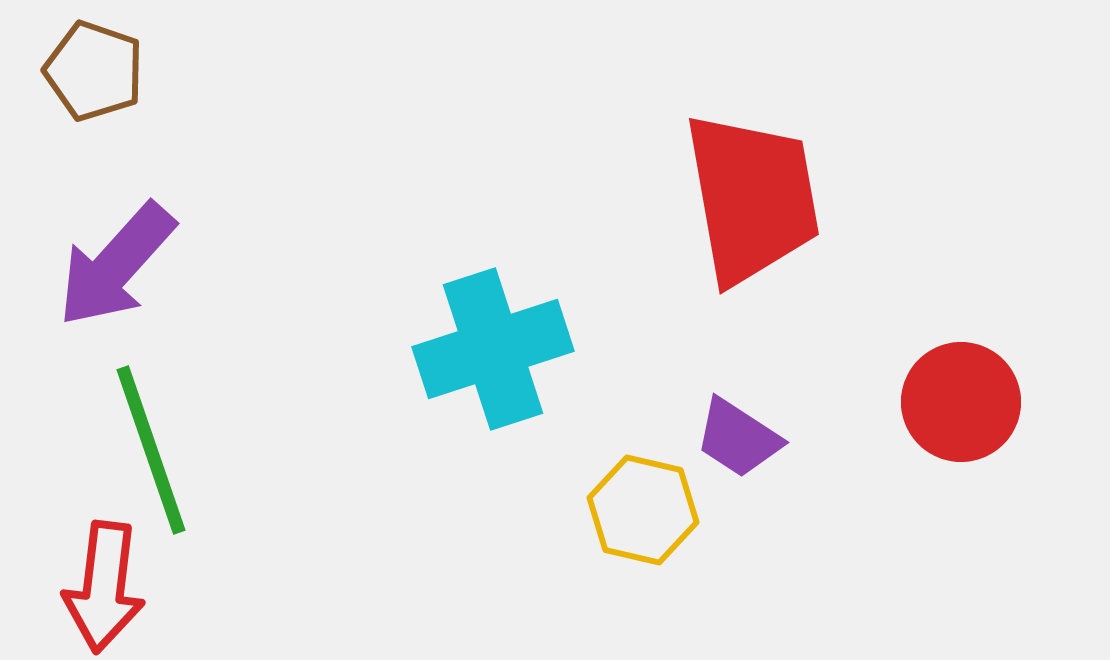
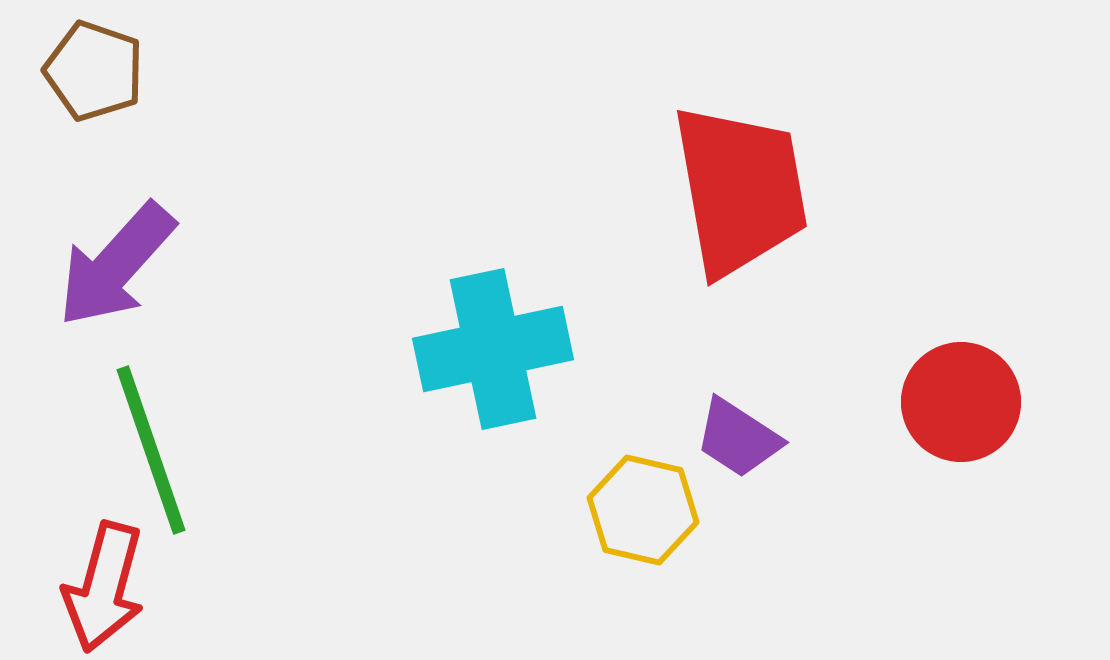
red trapezoid: moved 12 px left, 8 px up
cyan cross: rotated 6 degrees clockwise
red arrow: rotated 8 degrees clockwise
